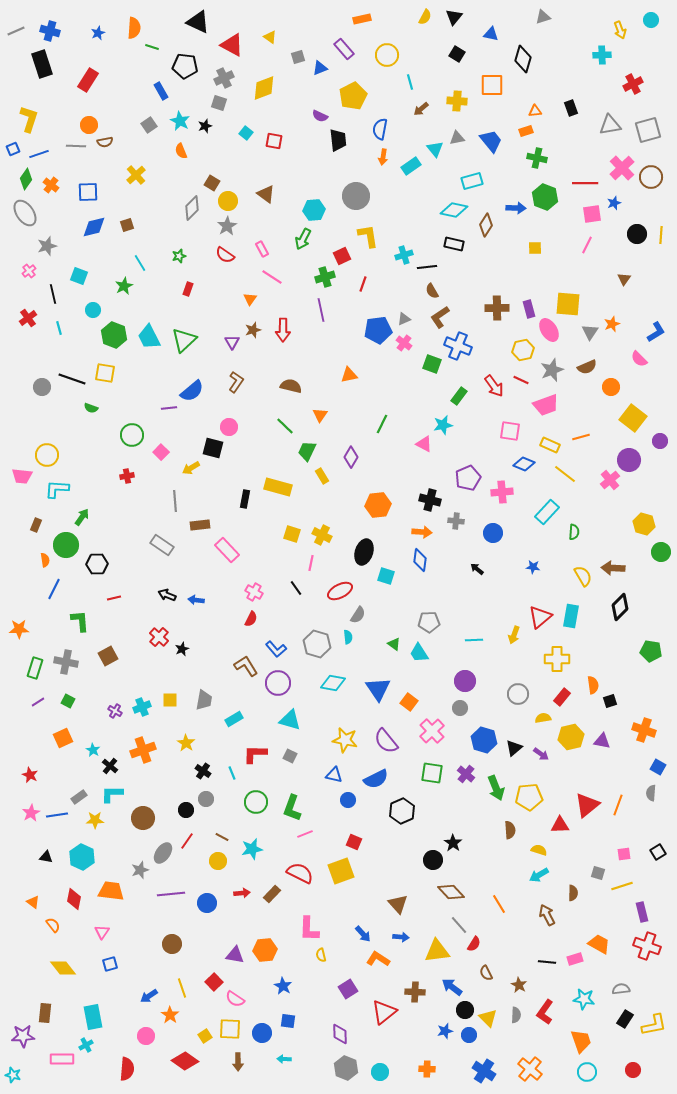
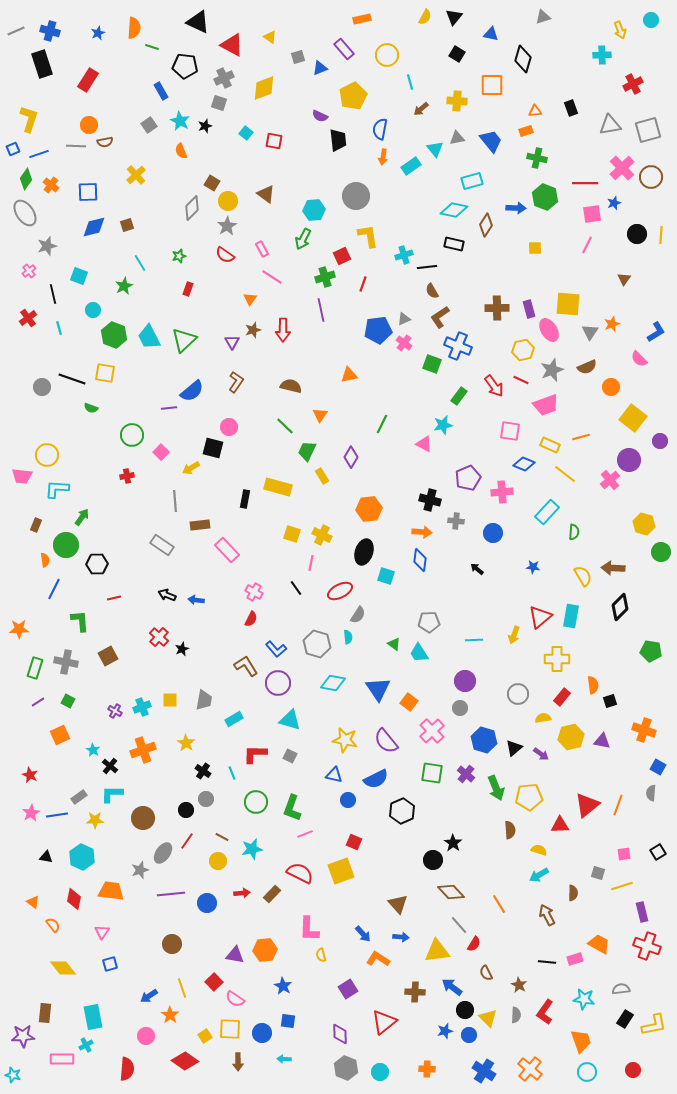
orange hexagon at (378, 505): moved 9 px left, 4 px down
orange square at (63, 738): moved 3 px left, 3 px up
red triangle at (384, 1012): moved 10 px down
